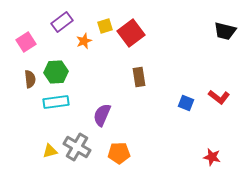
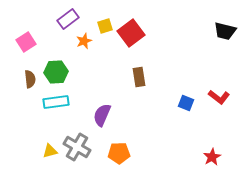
purple rectangle: moved 6 px right, 3 px up
red star: rotated 30 degrees clockwise
